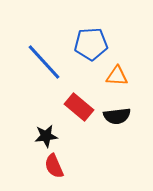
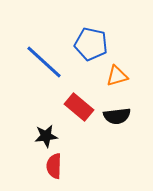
blue pentagon: rotated 16 degrees clockwise
blue line: rotated 6 degrees counterclockwise
orange triangle: rotated 20 degrees counterclockwise
red semicircle: rotated 25 degrees clockwise
